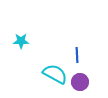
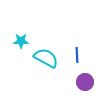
cyan semicircle: moved 9 px left, 16 px up
purple circle: moved 5 px right
